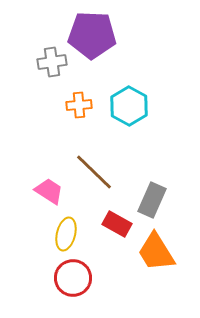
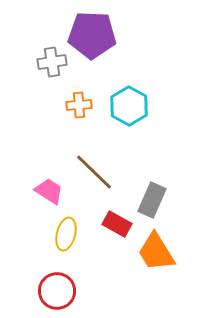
red circle: moved 16 px left, 13 px down
